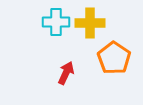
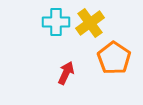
yellow cross: rotated 36 degrees counterclockwise
